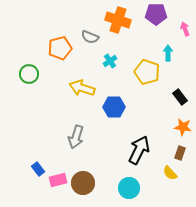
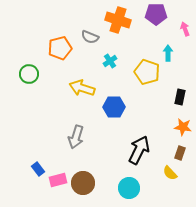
black rectangle: rotated 49 degrees clockwise
